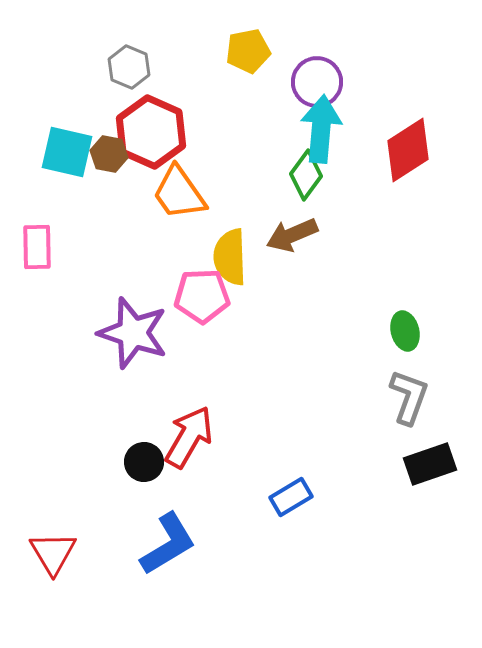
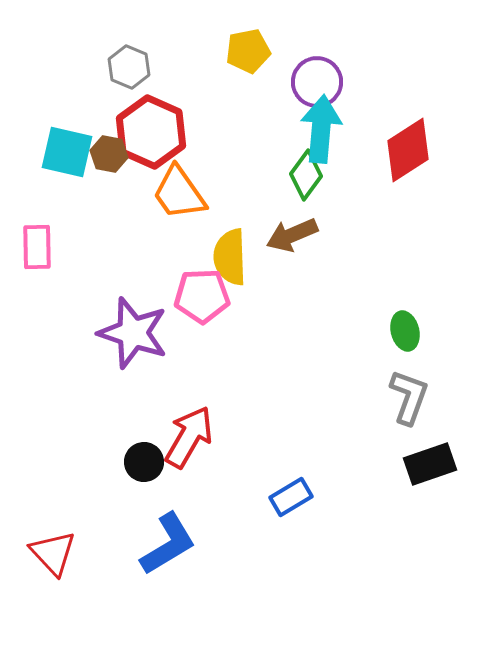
red triangle: rotated 12 degrees counterclockwise
